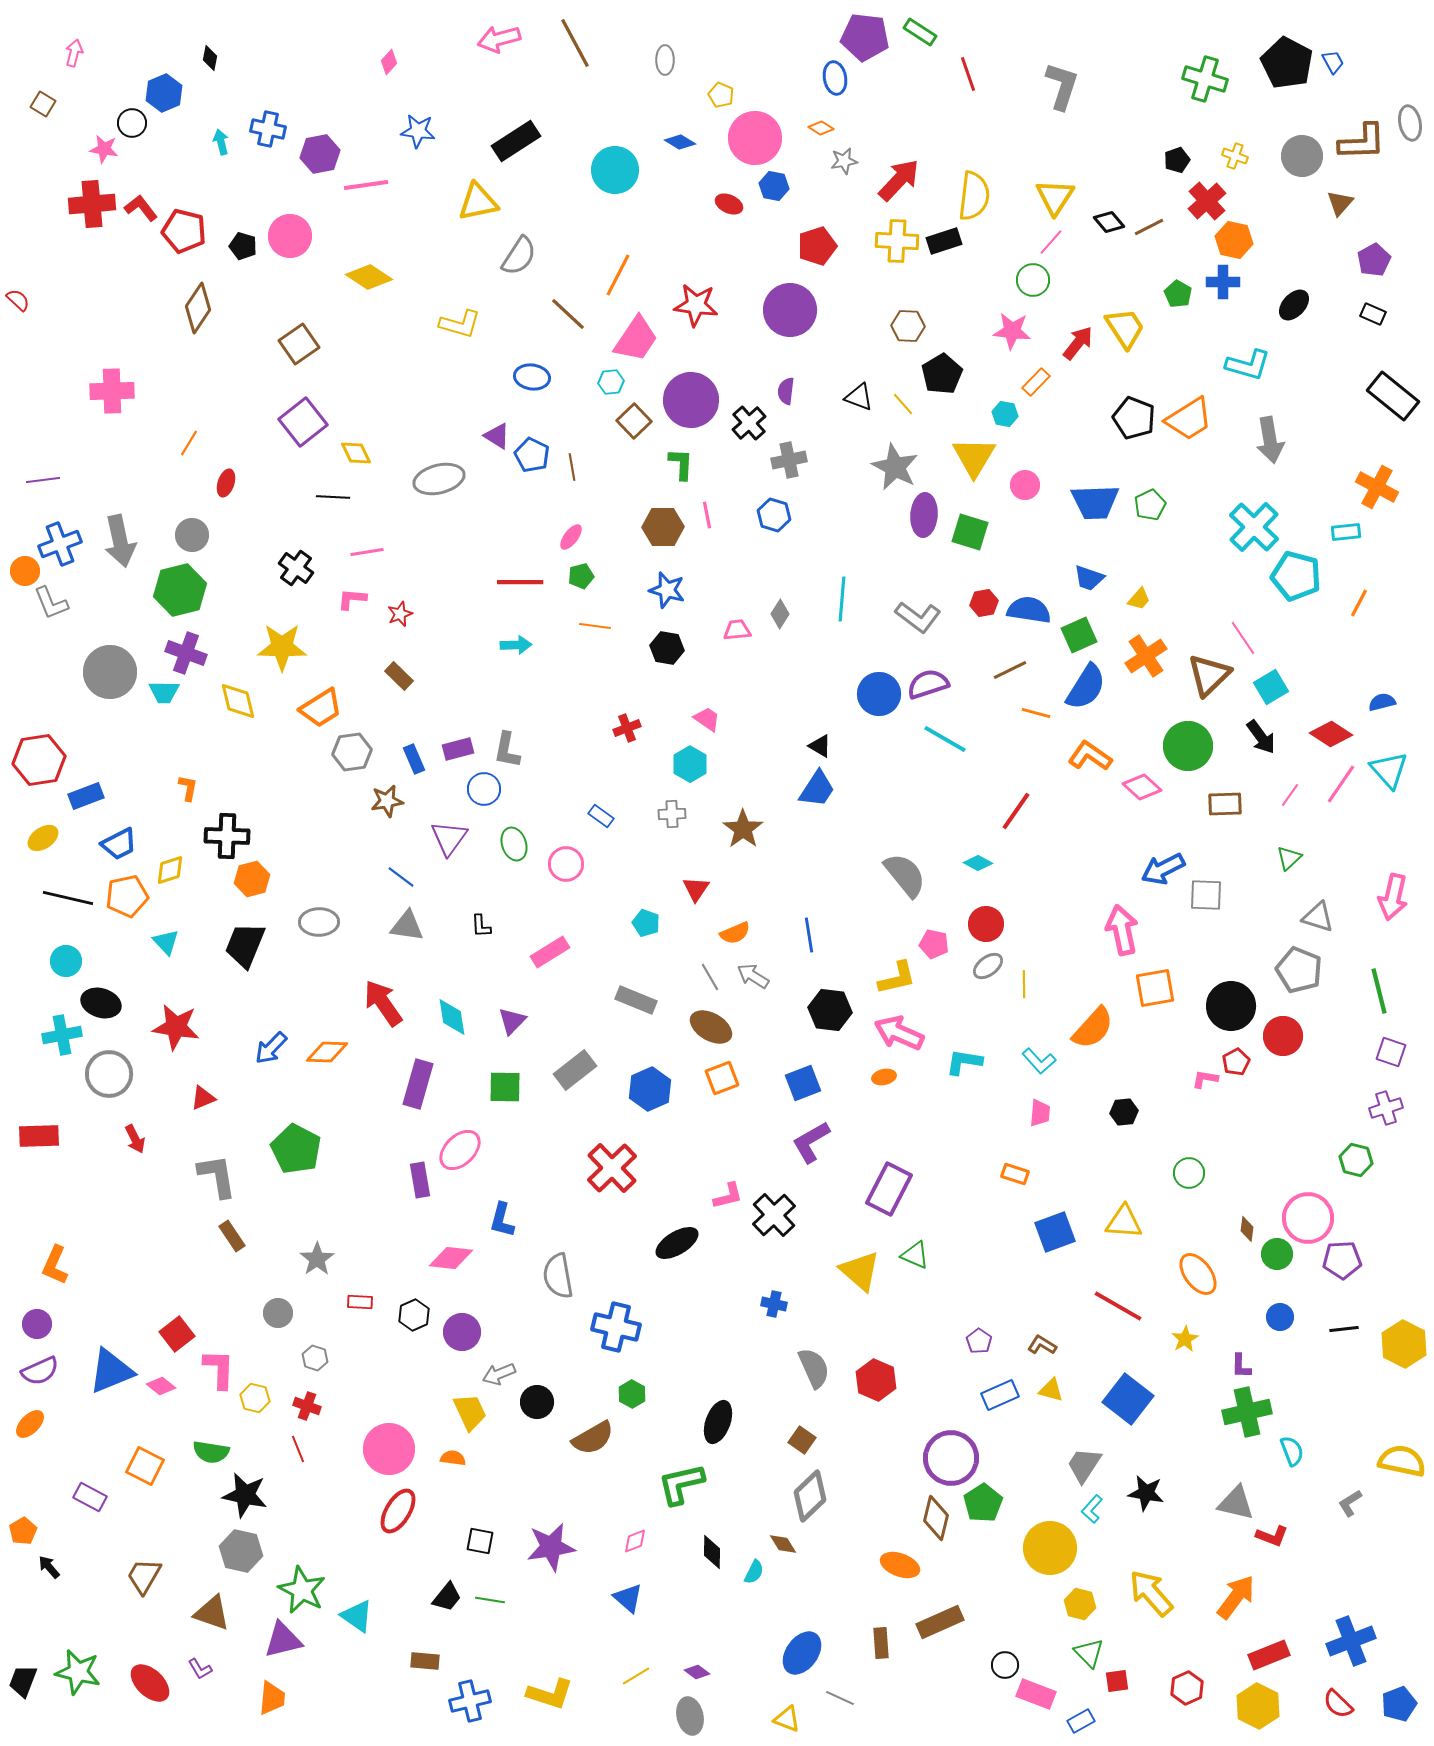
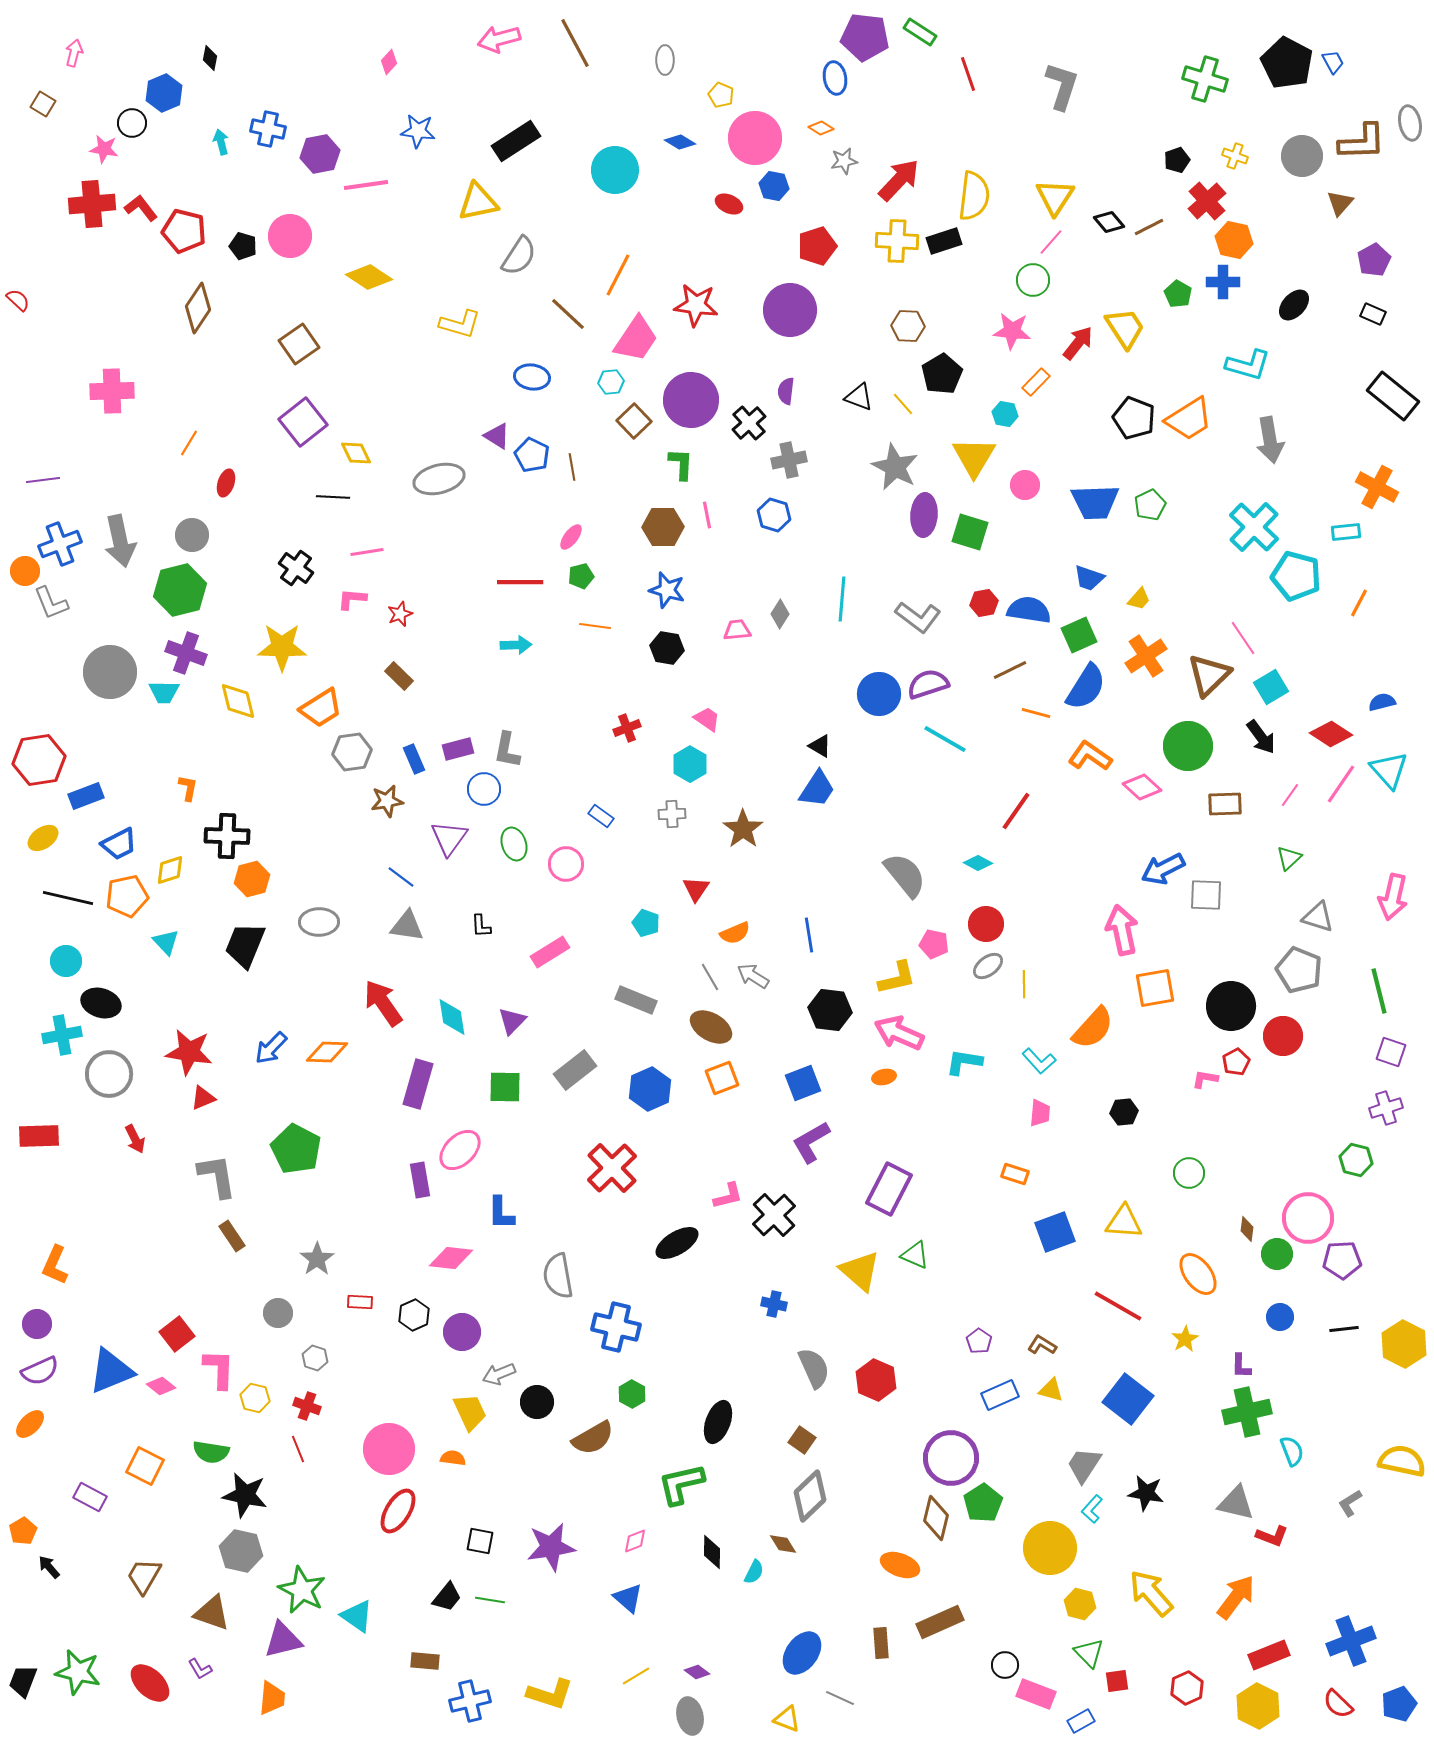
red star at (176, 1027): moved 13 px right, 25 px down
blue L-shape at (502, 1220): moved 1 px left, 7 px up; rotated 15 degrees counterclockwise
